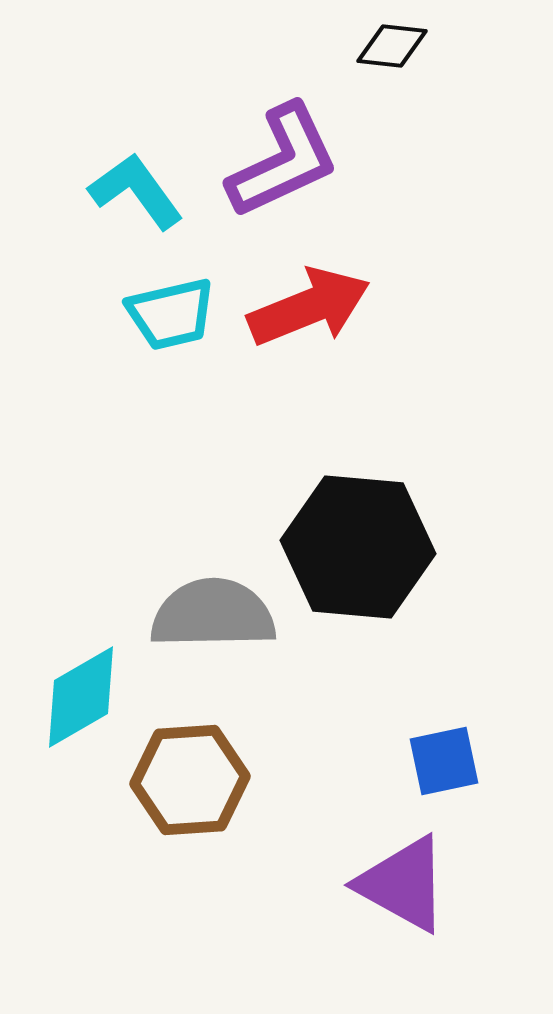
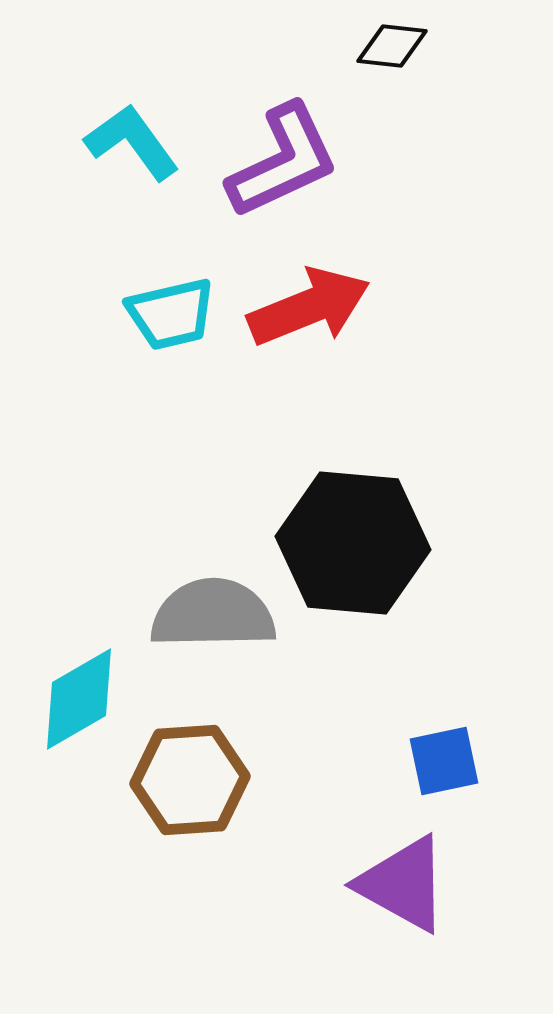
cyan L-shape: moved 4 px left, 49 px up
black hexagon: moved 5 px left, 4 px up
cyan diamond: moved 2 px left, 2 px down
